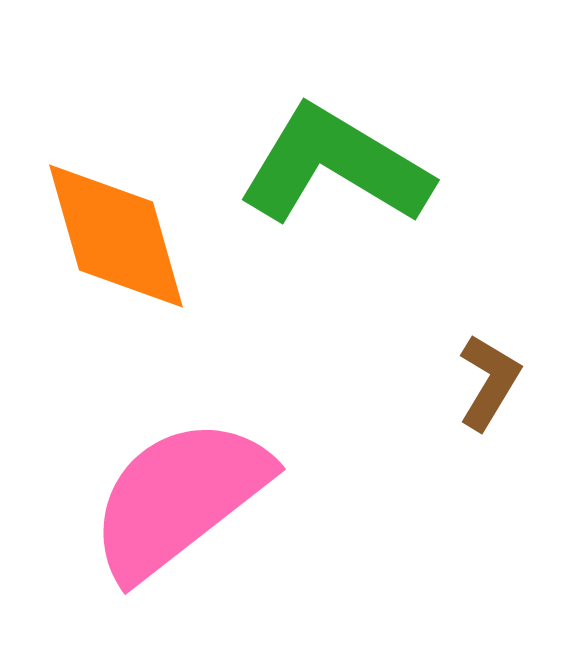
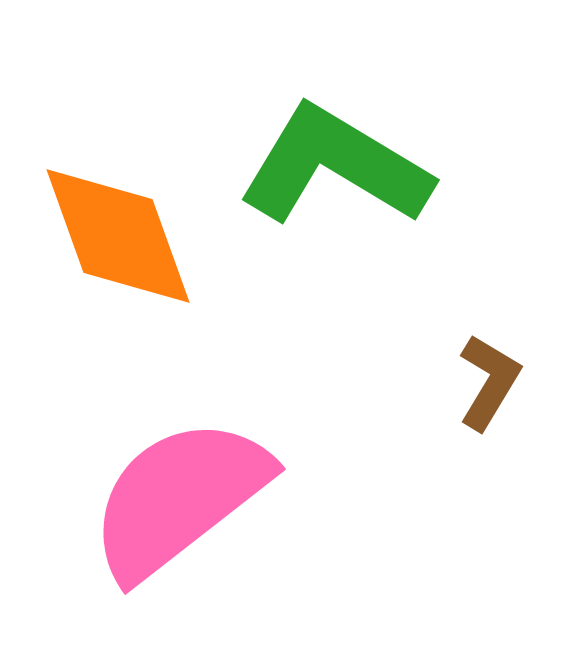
orange diamond: moved 2 px right; rotated 4 degrees counterclockwise
